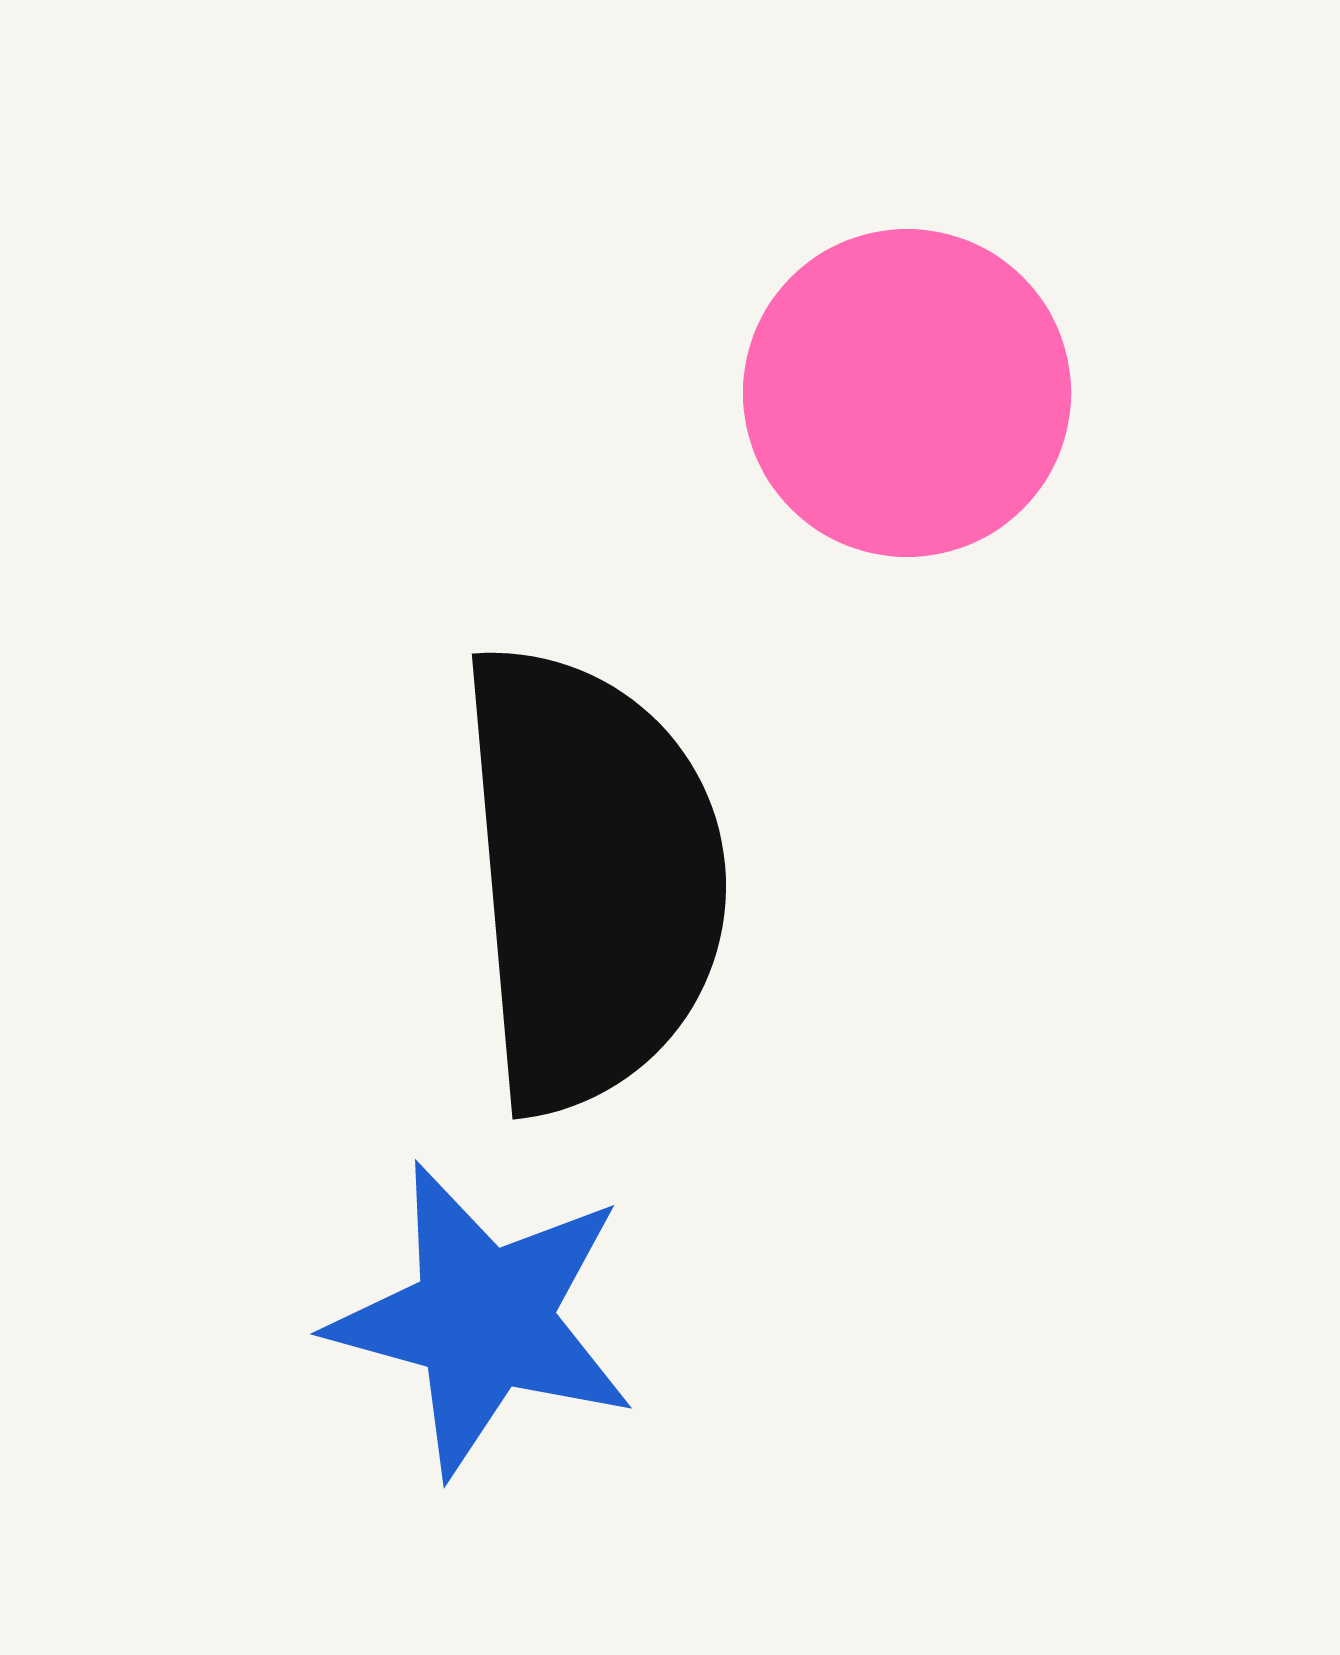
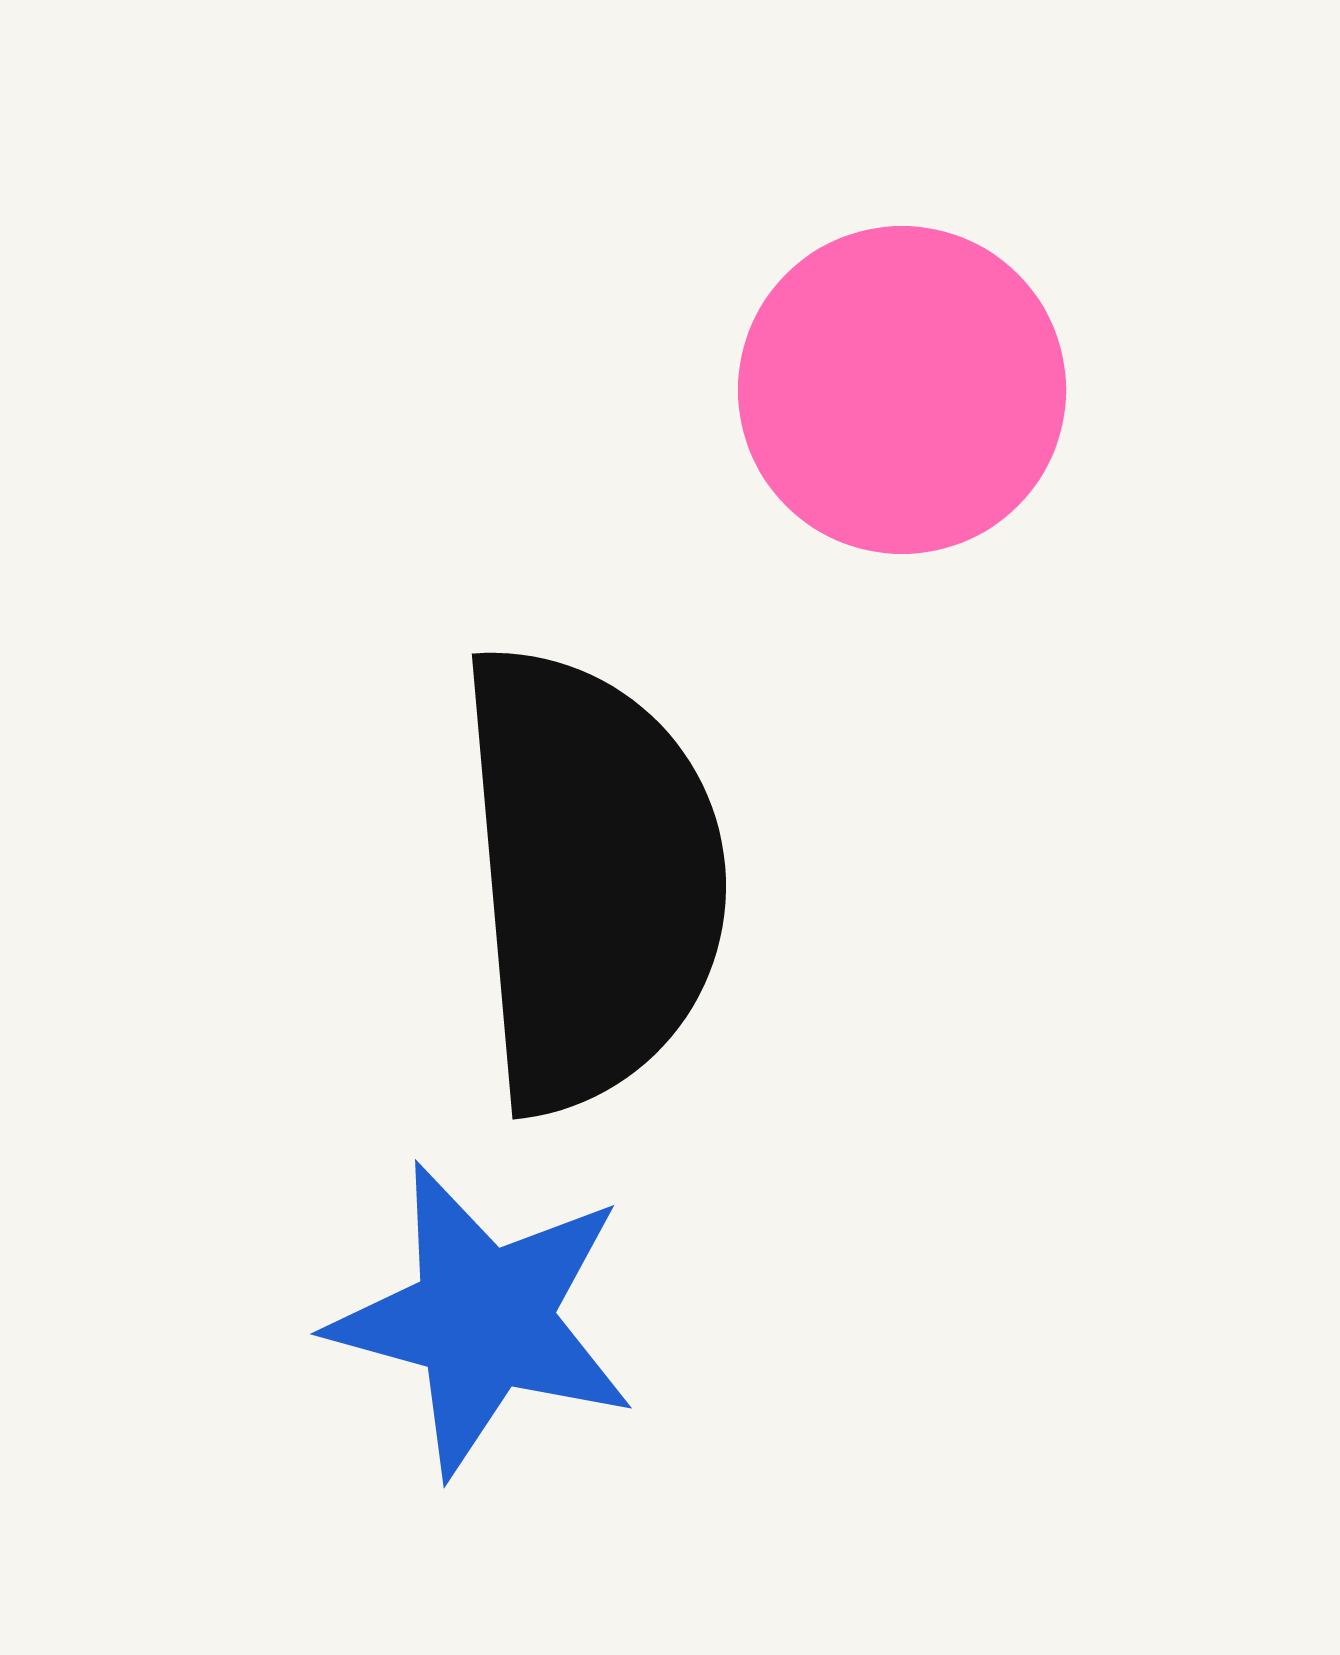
pink circle: moved 5 px left, 3 px up
